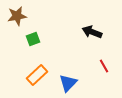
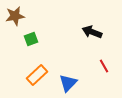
brown star: moved 2 px left
green square: moved 2 px left
